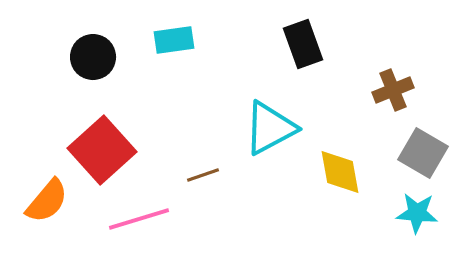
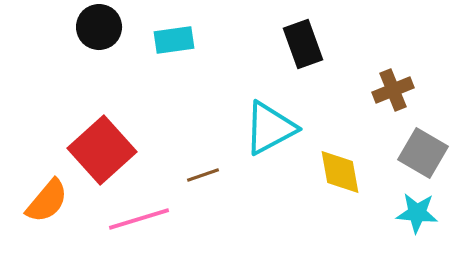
black circle: moved 6 px right, 30 px up
